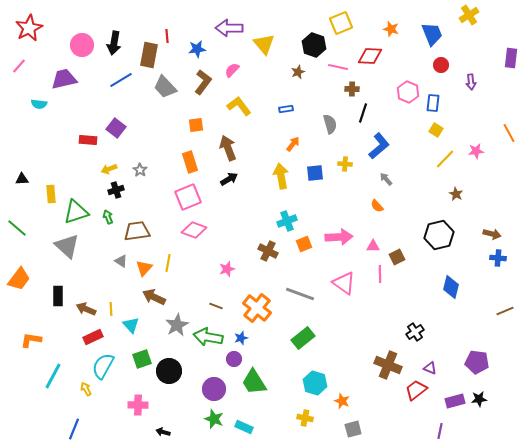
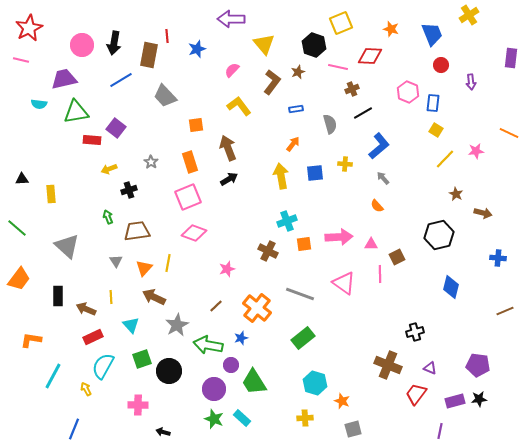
purple arrow at (229, 28): moved 2 px right, 9 px up
blue star at (197, 49): rotated 12 degrees counterclockwise
pink line at (19, 66): moved 2 px right, 6 px up; rotated 63 degrees clockwise
brown L-shape at (203, 82): moved 69 px right
gray trapezoid at (165, 87): moved 9 px down
brown cross at (352, 89): rotated 24 degrees counterclockwise
blue rectangle at (286, 109): moved 10 px right
black line at (363, 113): rotated 42 degrees clockwise
orange line at (509, 133): rotated 36 degrees counterclockwise
red rectangle at (88, 140): moved 4 px right
gray star at (140, 170): moved 11 px right, 8 px up
gray arrow at (386, 179): moved 3 px left, 1 px up
black cross at (116, 190): moved 13 px right
green triangle at (76, 212): moved 100 px up; rotated 8 degrees clockwise
pink diamond at (194, 230): moved 3 px down
brown arrow at (492, 234): moved 9 px left, 21 px up
orange square at (304, 244): rotated 14 degrees clockwise
pink triangle at (373, 246): moved 2 px left, 2 px up
gray triangle at (121, 261): moved 5 px left; rotated 24 degrees clockwise
brown line at (216, 306): rotated 64 degrees counterclockwise
yellow line at (111, 309): moved 12 px up
black cross at (415, 332): rotated 18 degrees clockwise
green arrow at (208, 337): moved 8 px down
purple circle at (234, 359): moved 3 px left, 6 px down
purple pentagon at (477, 362): moved 1 px right, 3 px down
red trapezoid at (416, 390): moved 4 px down; rotated 15 degrees counterclockwise
yellow cross at (305, 418): rotated 14 degrees counterclockwise
cyan rectangle at (244, 427): moved 2 px left, 9 px up; rotated 18 degrees clockwise
